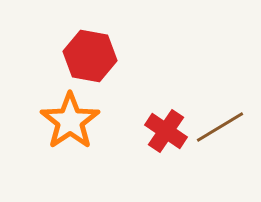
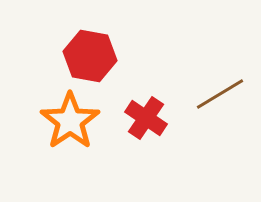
brown line: moved 33 px up
red cross: moved 20 px left, 13 px up
